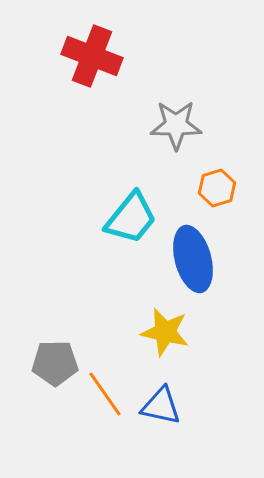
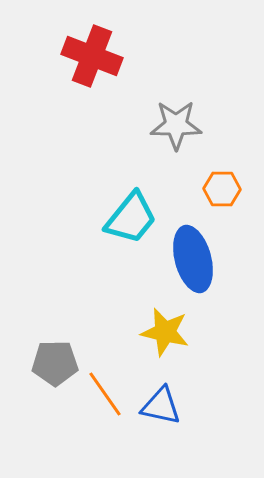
orange hexagon: moved 5 px right, 1 px down; rotated 18 degrees clockwise
